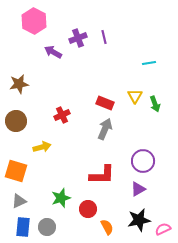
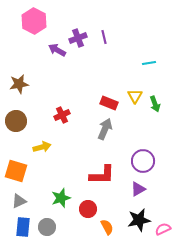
purple arrow: moved 4 px right, 2 px up
red rectangle: moved 4 px right
